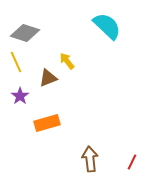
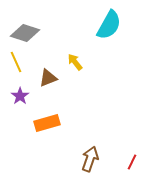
cyan semicircle: moved 2 px right, 1 px up; rotated 76 degrees clockwise
yellow arrow: moved 8 px right, 1 px down
brown arrow: rotated 25 degrees clockwise
